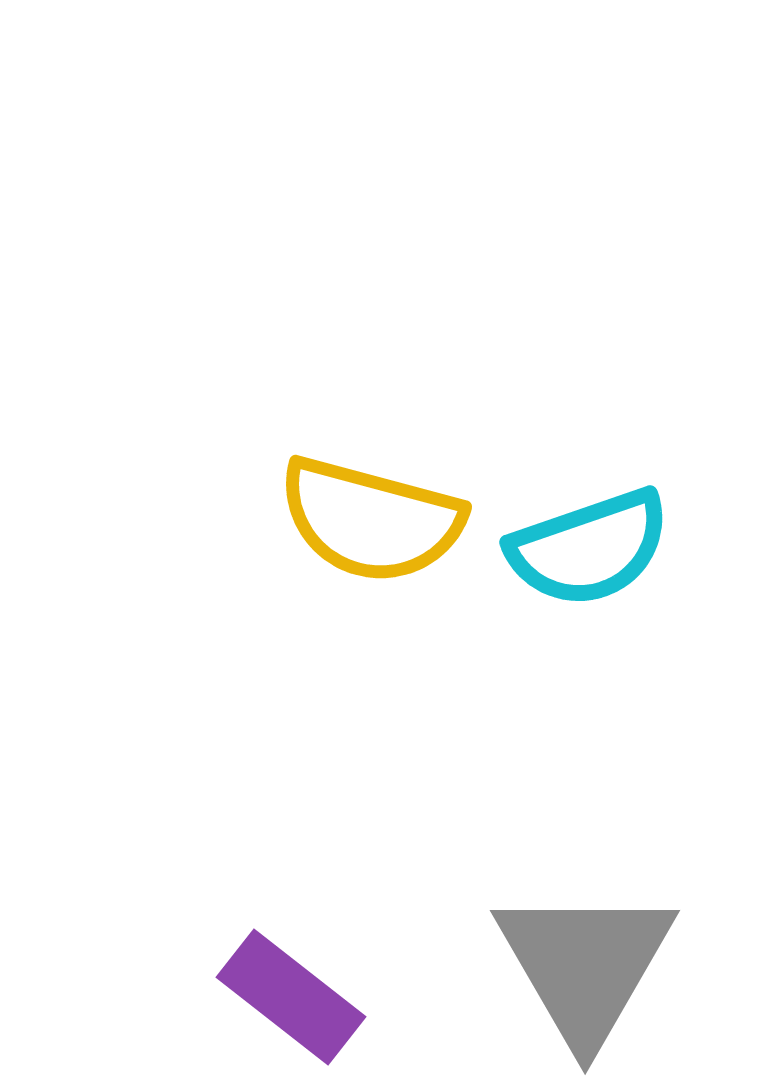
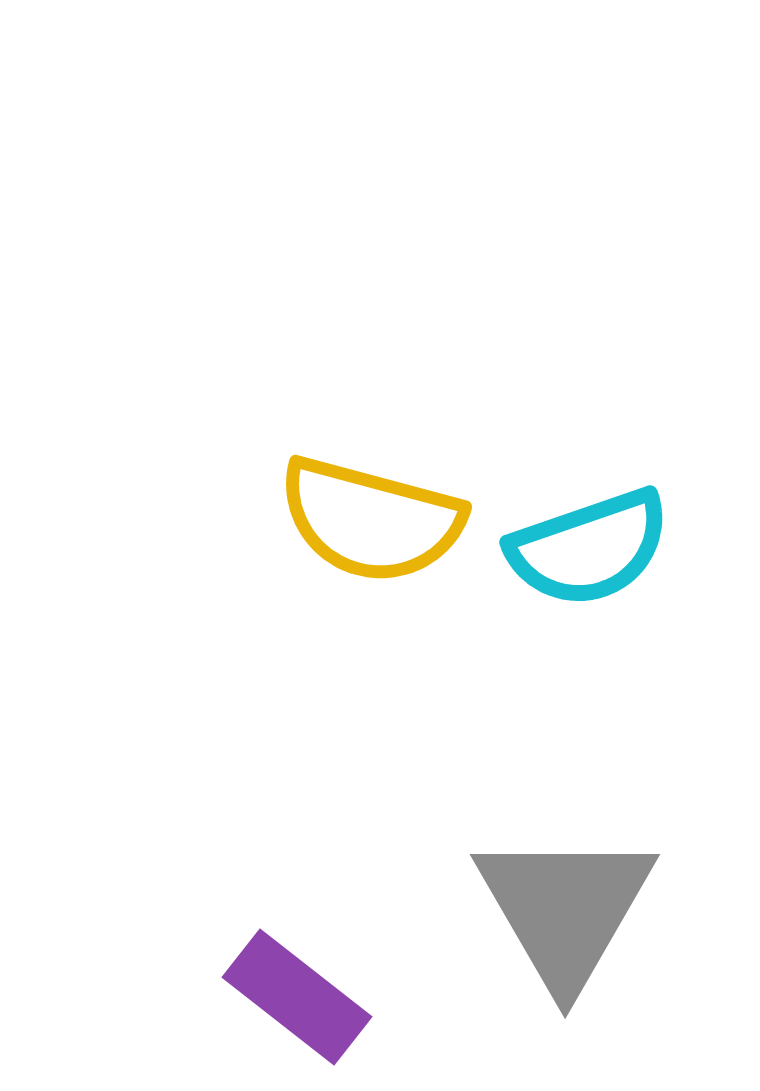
gray triangle: moved 20 px left, 56 px up
purple rectangle: moved 6 px right
